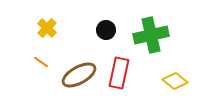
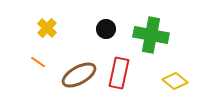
black circle: moved 1 px up
green cross: rotated 24 degrees clockwise
orange line: moved 3 px left
